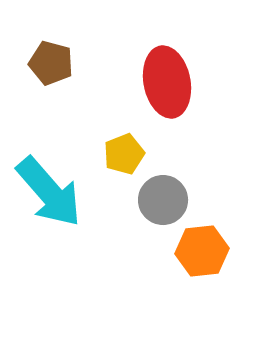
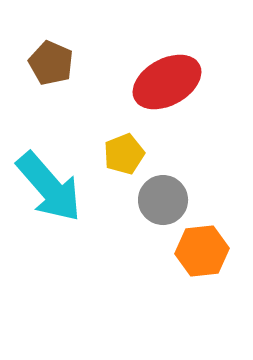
brown pentagon: rotated 9 degrees clockwise
red ellipse: rotated 72 degrees clockwise
cyan arrow: moved 5 px up
